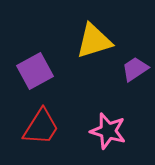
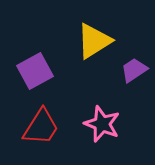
yellow triangle: rotated 15 degrees counterclockwise
purple trapezoid: moved 1 px left, 1 px down
pink star: moved 6 px left, 7 px up; rotated 6 degrees clockwise
